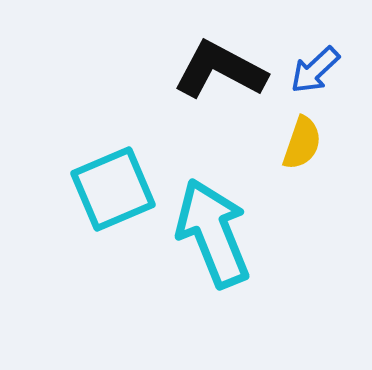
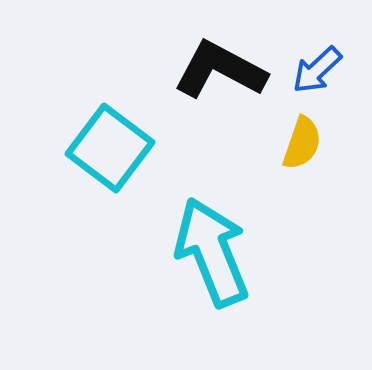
blue arrow: moved 2 px right
cyan square: moved 3 px left, 41 px up; rotated 30 degrees counterclockwise
cyan arrow: moved 1 px left, 19 px down
